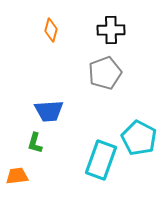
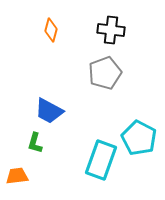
black cross: rotated 8 degrees clockwise
blue trapezoid: rotated 32 degrees clockwise
